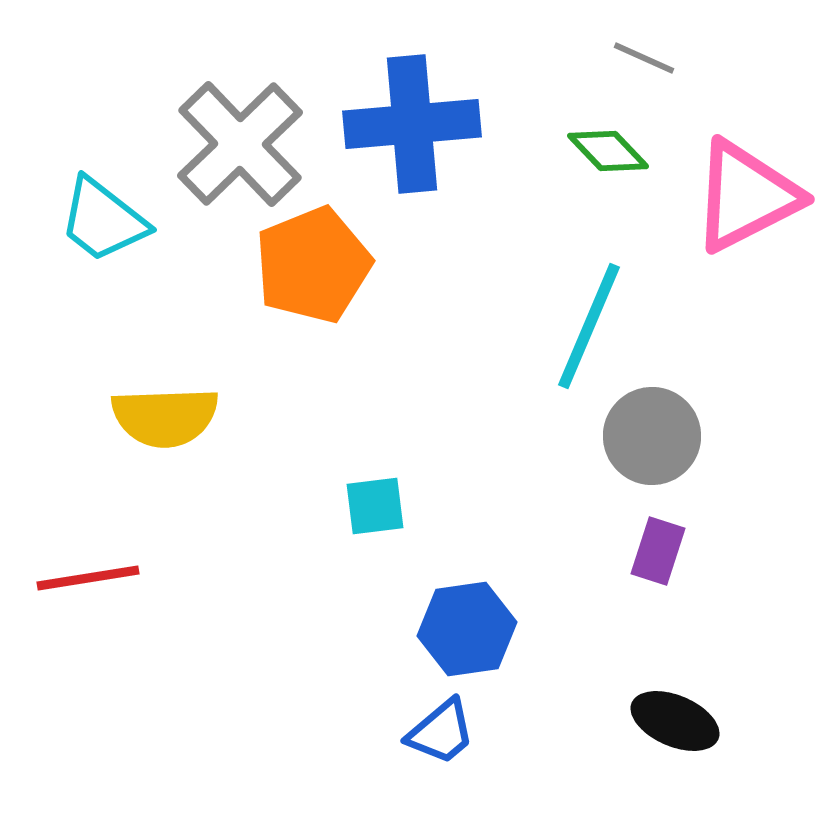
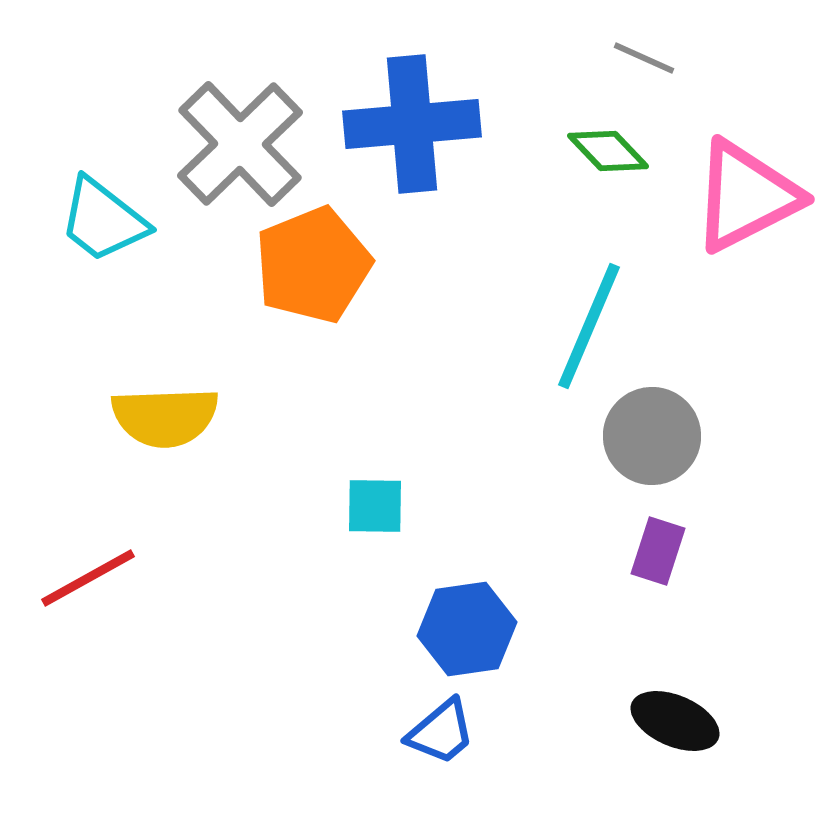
cyan square: rotated 8 degrees clockwise
red line: rotated 20 degrees counterclockwise
